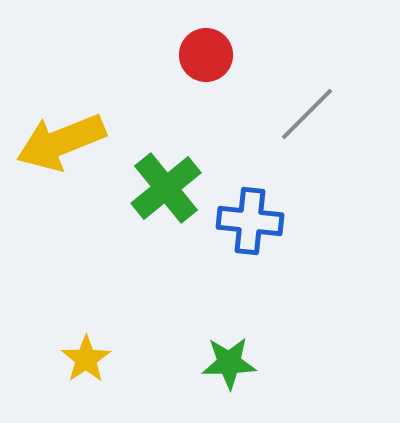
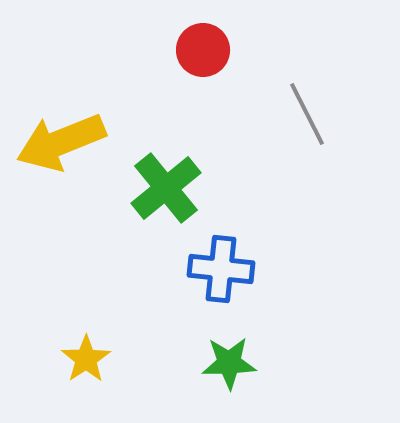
red circle: moved 3 px left, 5 px up
gray line: rotated 72 degrees counterclockwise
blue cross: moved 29 px left, 48 px down
